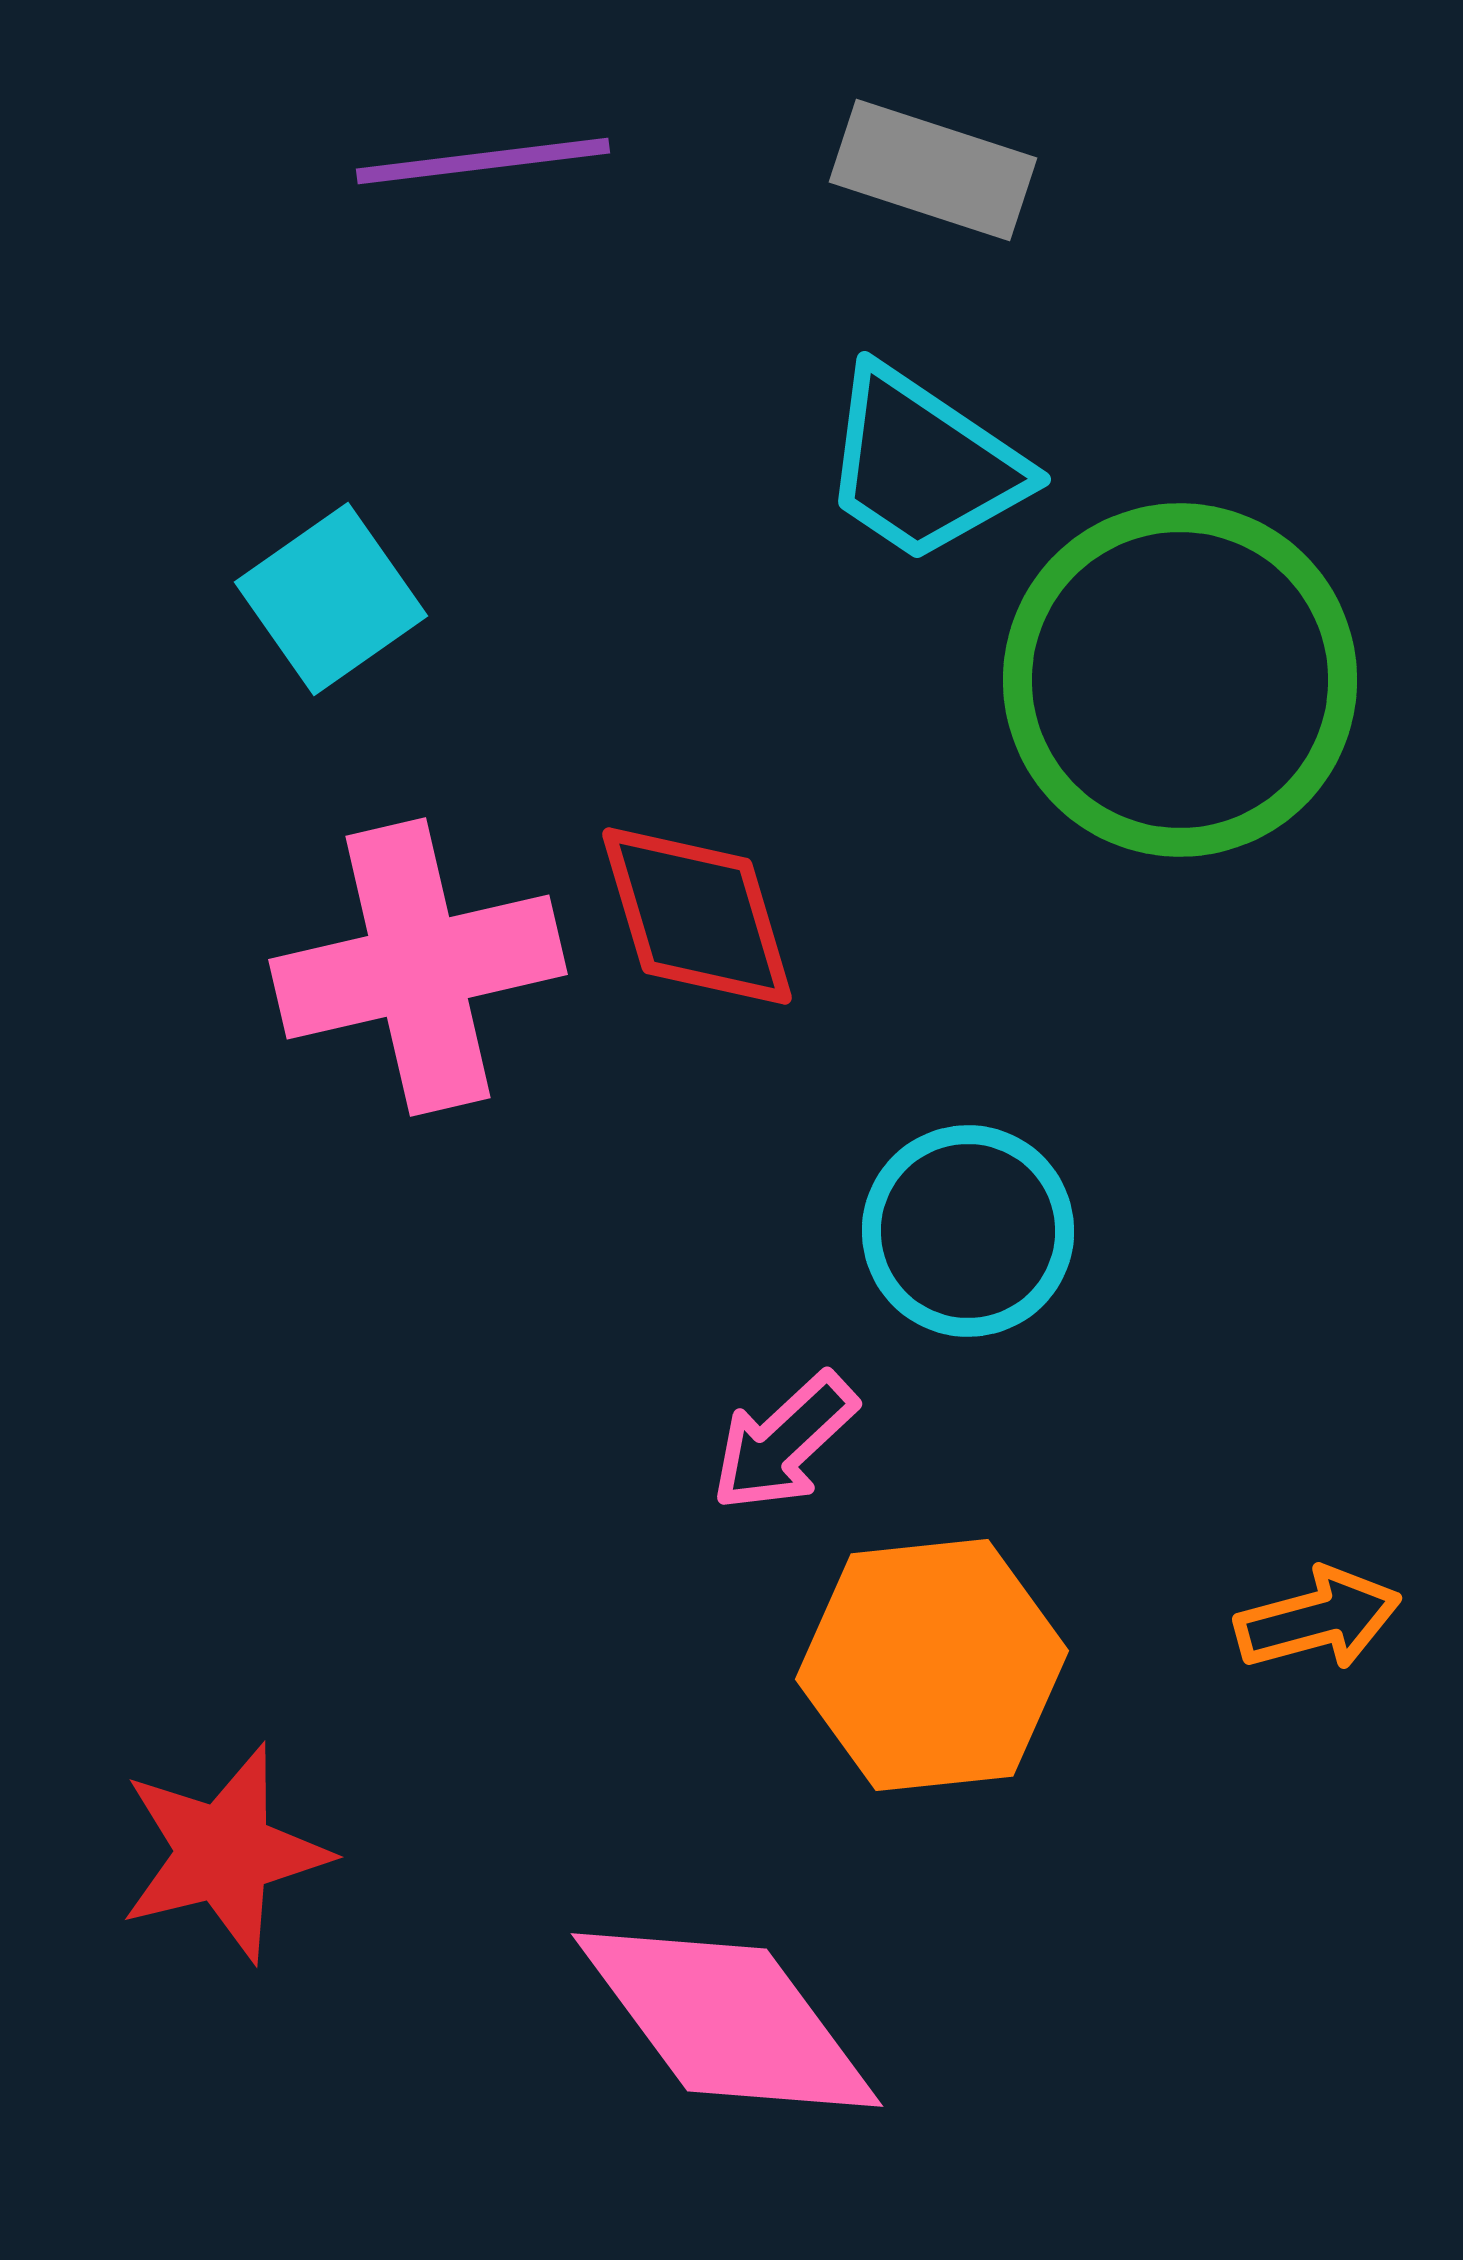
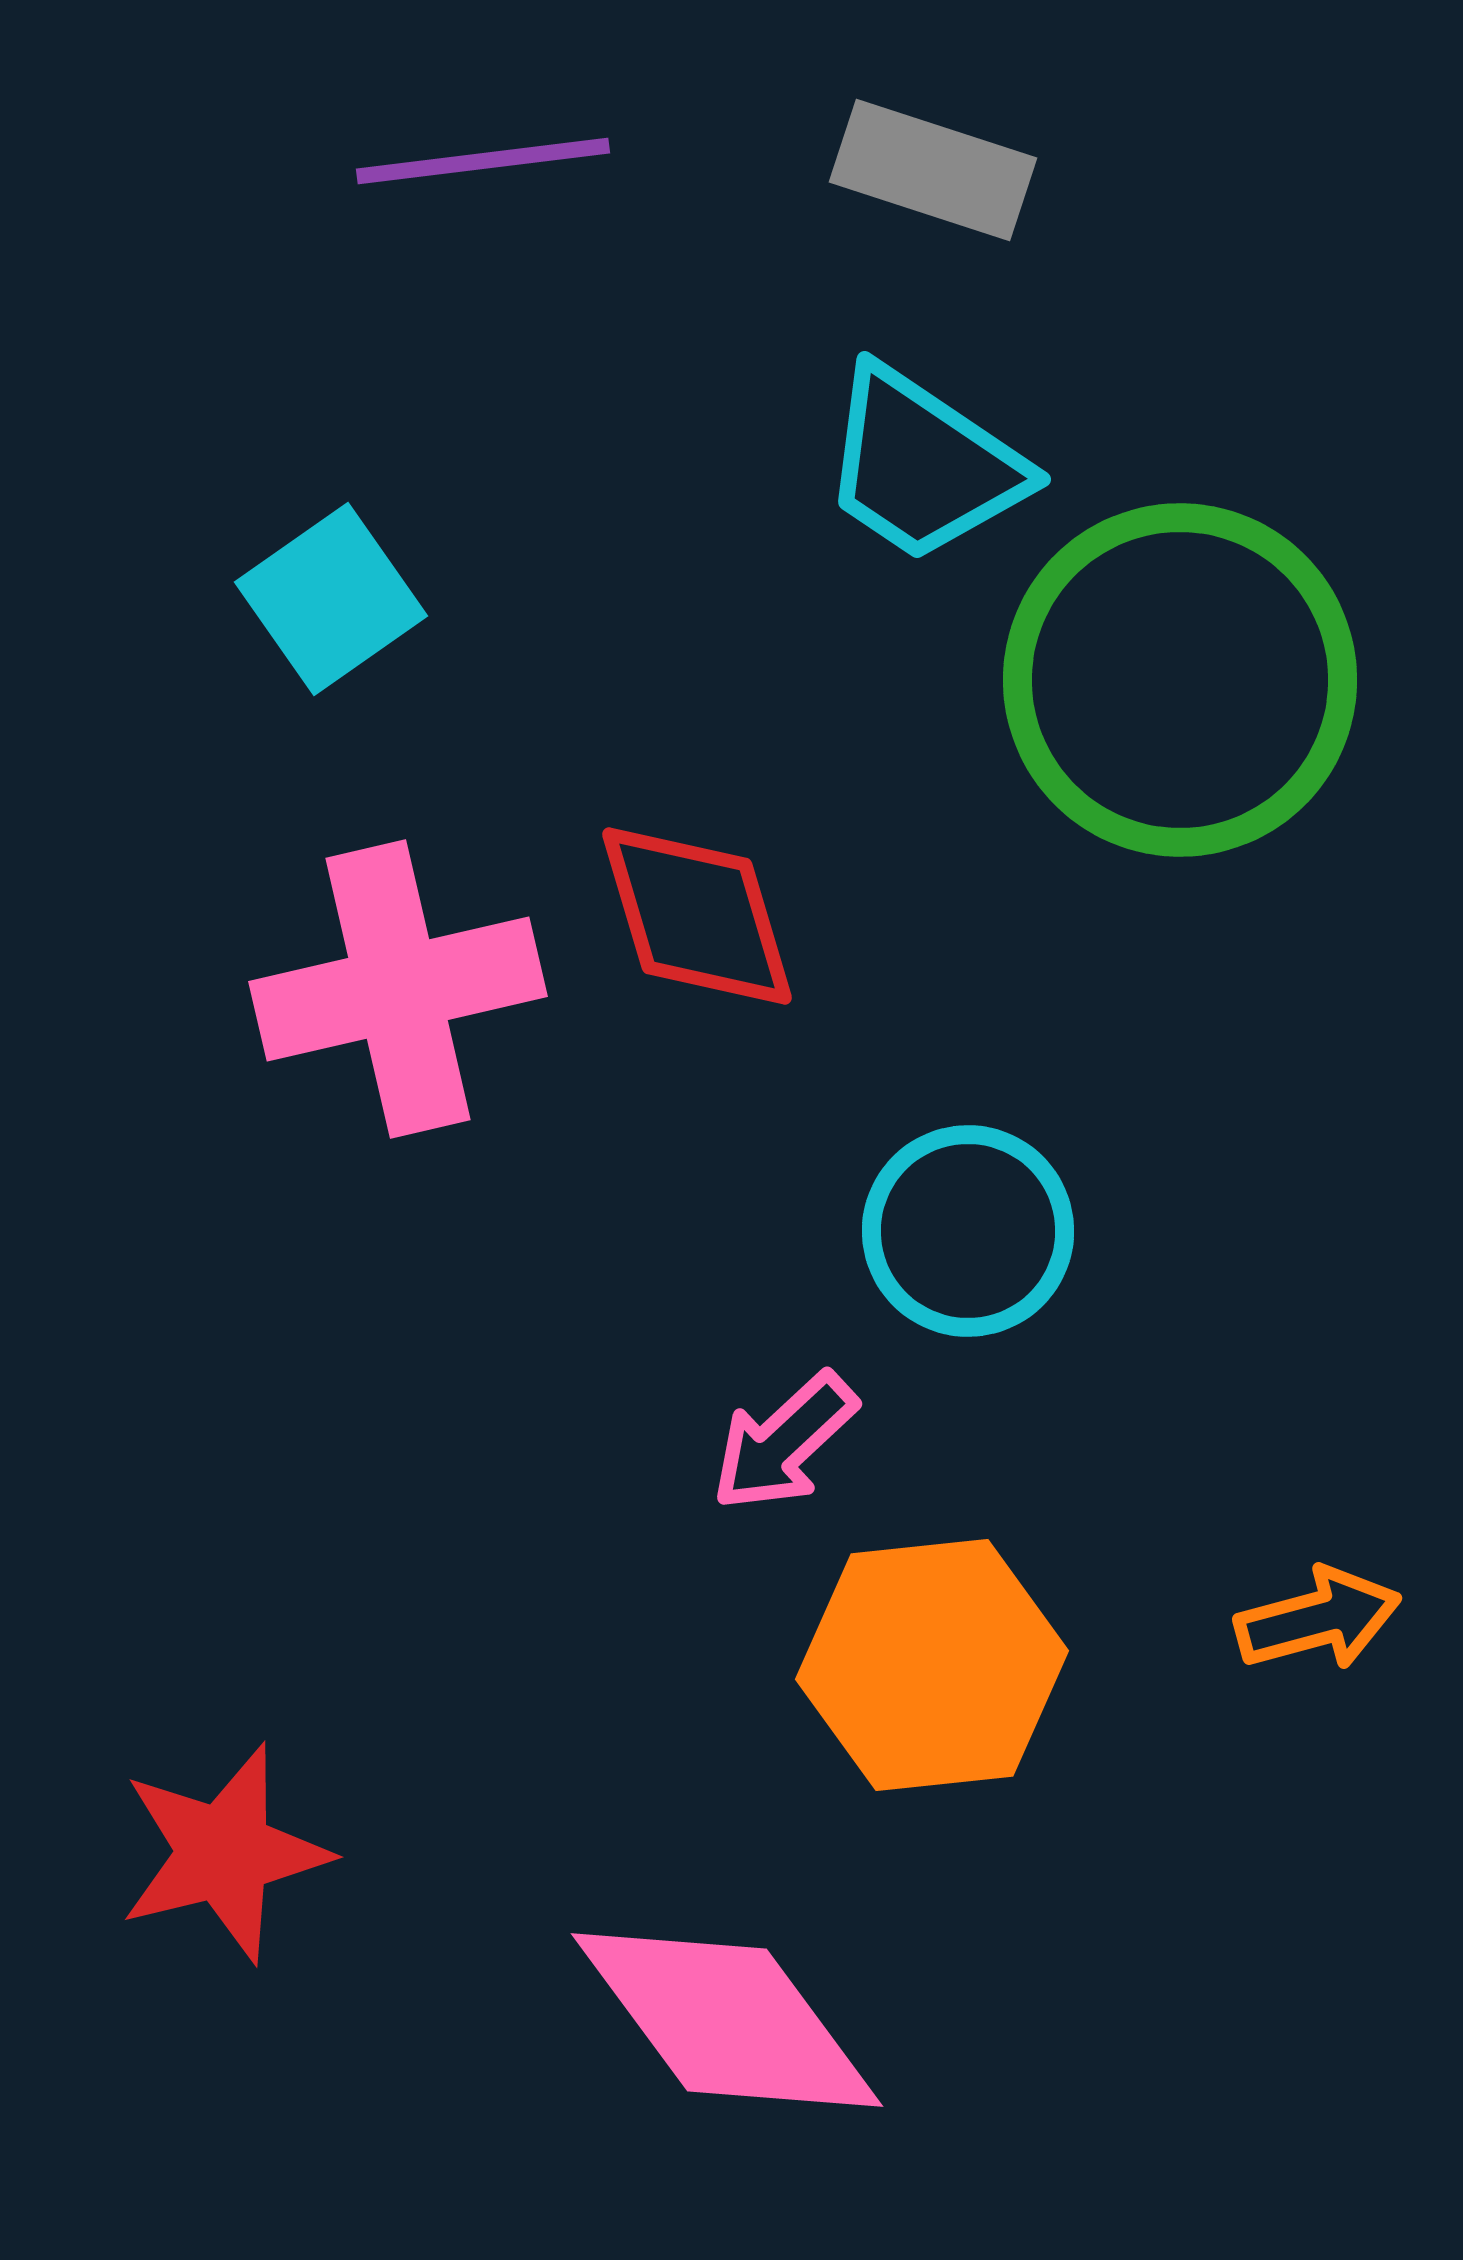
pink cross: moved 20 px left, 22 px down
